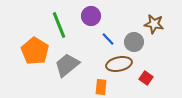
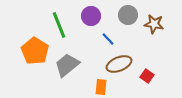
gray circle: moved 6 px left, 27 px up
brown ellipse: rotated 10 degrees counterclockwise
red square: moved 1 px right, 2 px up
